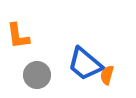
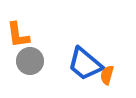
orange L-shape: moved 1 px up
gray circle: moved 7 px left, 14 px up
